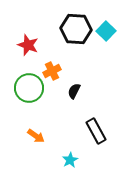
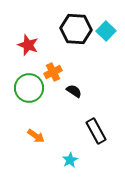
orange cross: moved 1 px right, 1 px down
black semicircle: rotated 98 degrees clockwise
